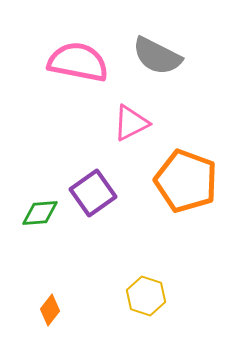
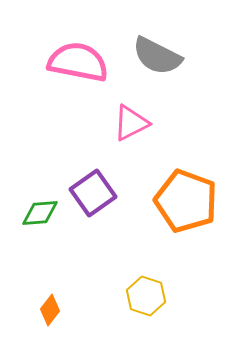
orange pentagon: moved 20 px down
